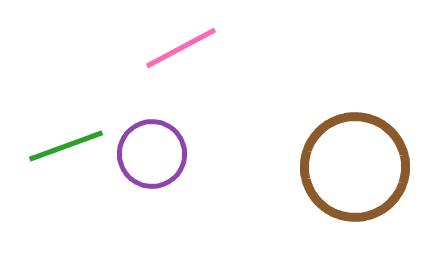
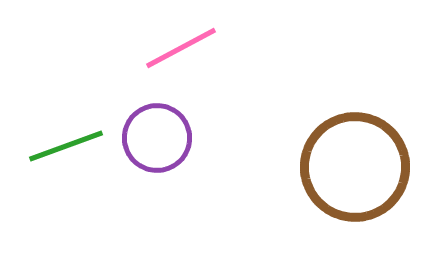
purple circle: moved 5 px right, 16 px up
